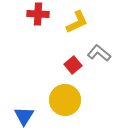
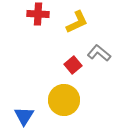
yellow circle: moved 1 px left
